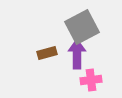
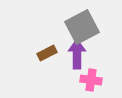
brown rectangle: rotated 12 degrees counterclockwise
pink cross: rotated 15 degrees clockwise
